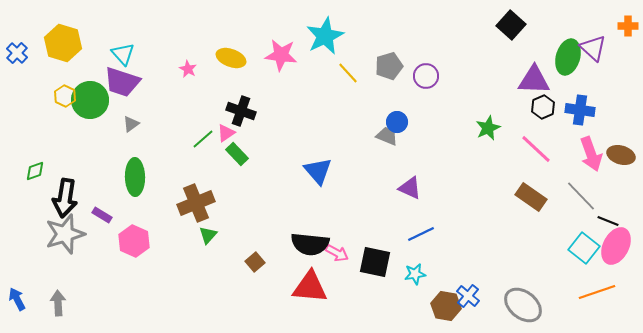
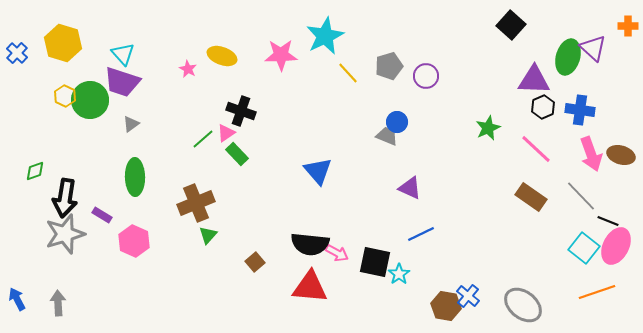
pink star at (281, 55): rotated 8 degrees counterclockwise
yellow ellipse at (231, 58): moved 9 px left, 2 px up
cyan star at (415, 274): moved 16 px left; rotated 25 degrees counterclockwise
